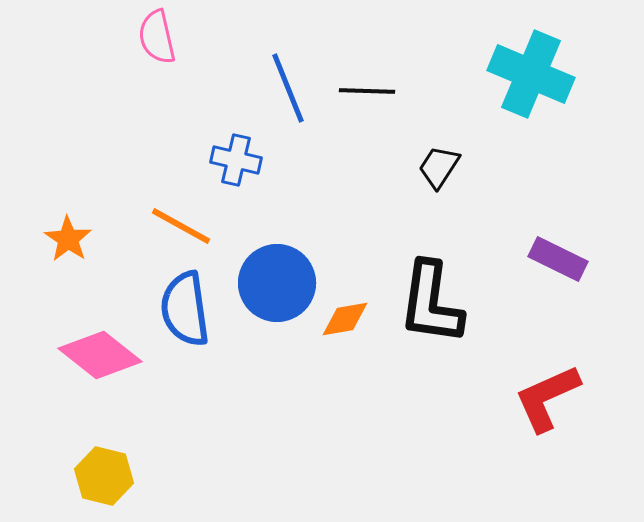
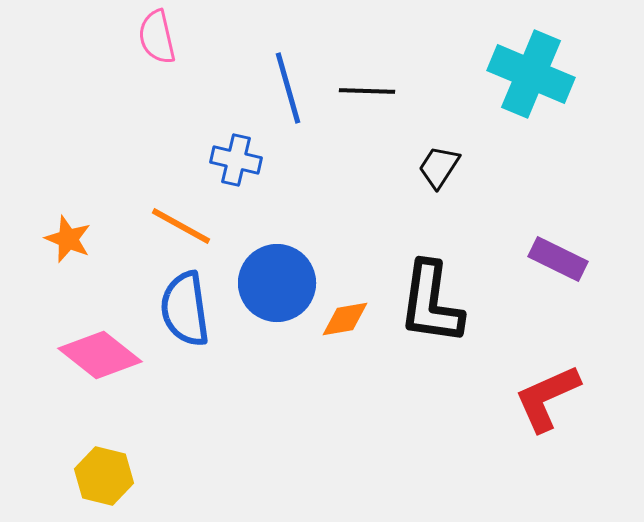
blue line: rotated 6 degrees clockwise
orange star: rotated 12 degrees counterclockwise
